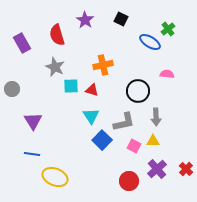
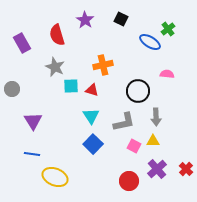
blue square: moved 9 px left, 4 px down
